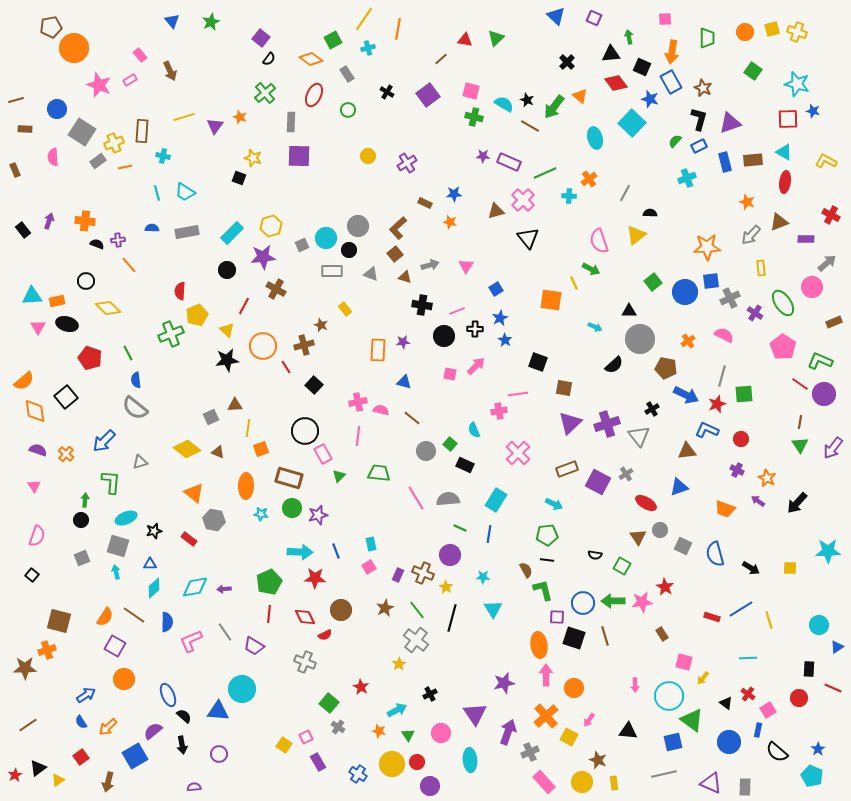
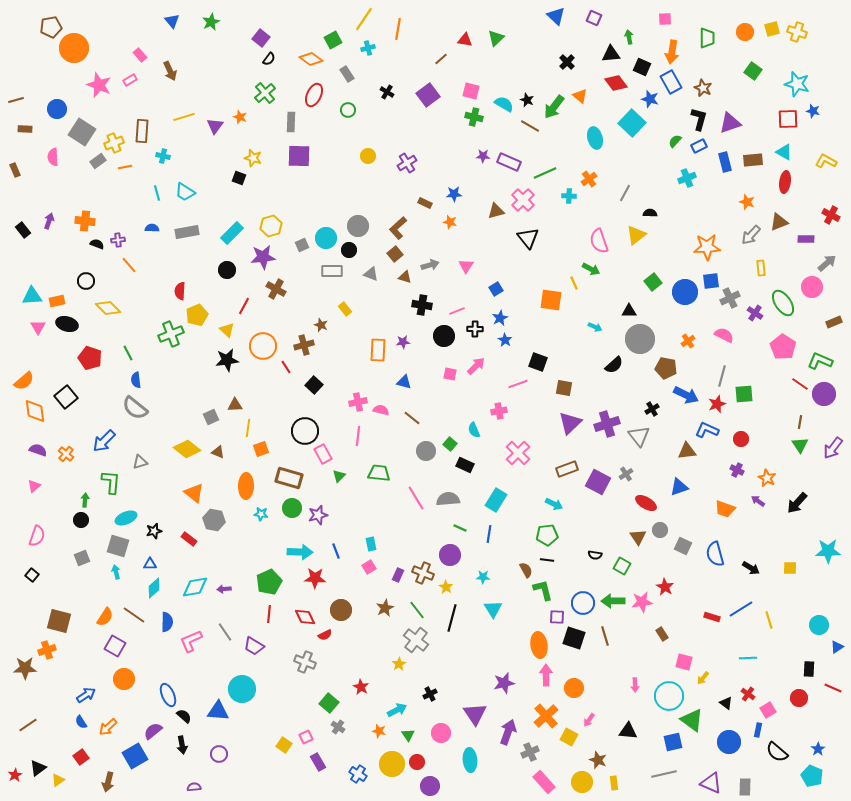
pink line at (518, 394): moved 10 px up; rotated 12 degrees counterclockwise
pink triangle at (34, 486): rotated 24 degrees clockwise
